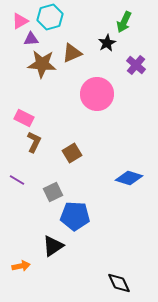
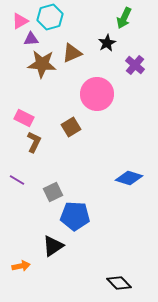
green arrow: moved 4 px up
purple cross: moved 1 px left
brown square: moved 1 px left, 26 px up
black diamond: rotated 20 degrees counterclockwise
